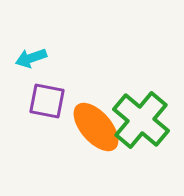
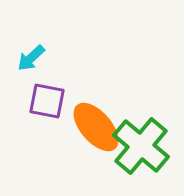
cyan arrow: rotated 24 degrees counterclockwise
green cross: moved 26 px down
